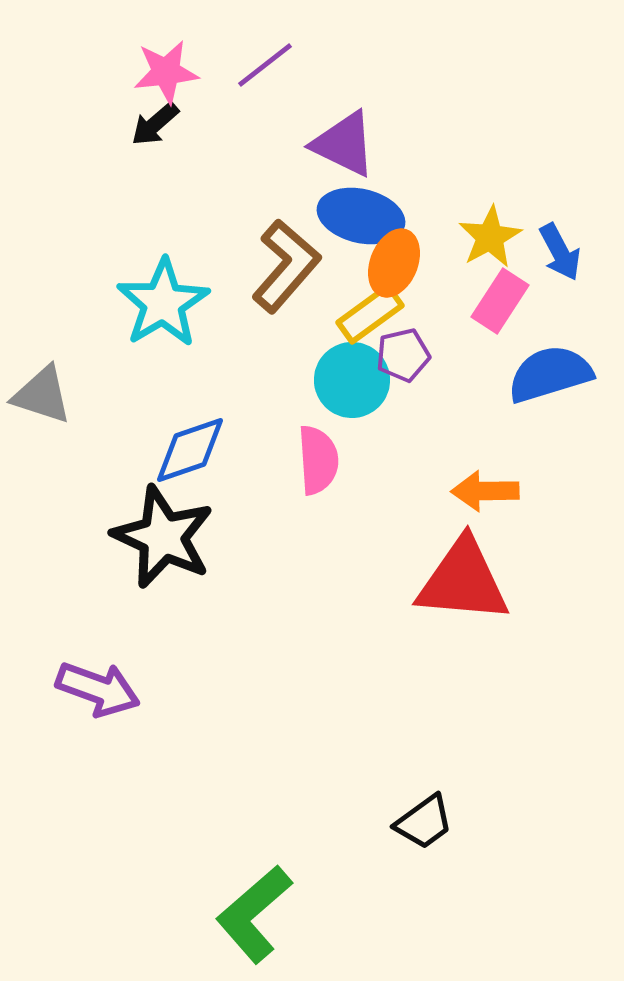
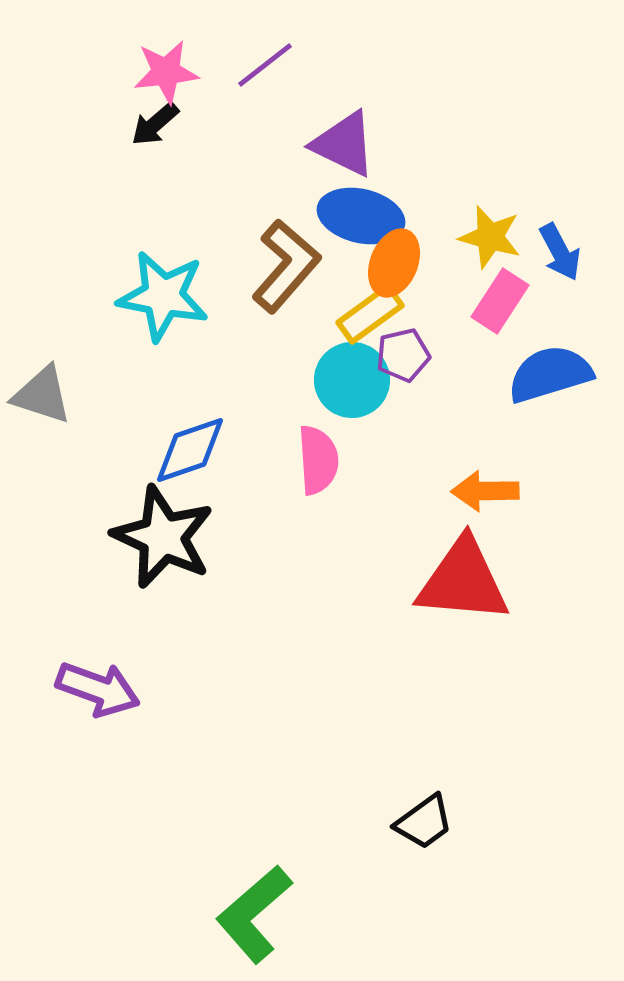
yellow star: rotated 28 degrees counterclockwise
cyan star: moved 7 px up; rotated 30 degrees counterclockwise
